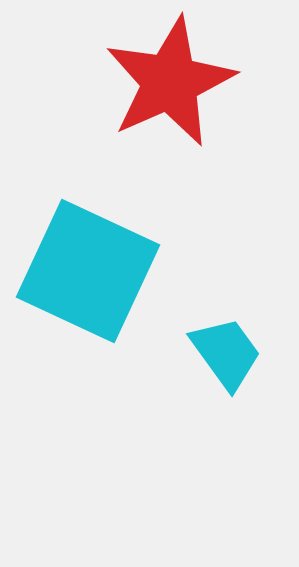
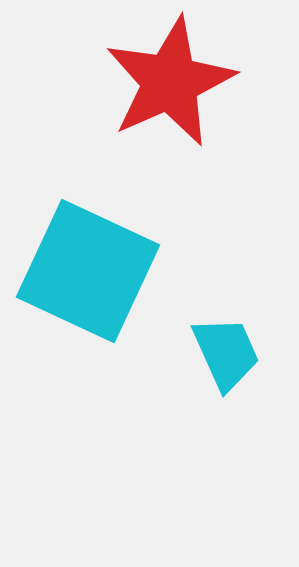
cyan trapezoid: rotated 12 degrees clockwise
